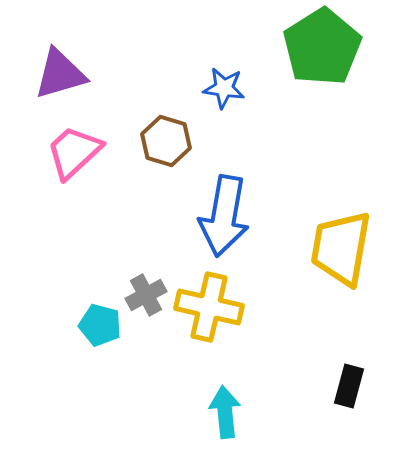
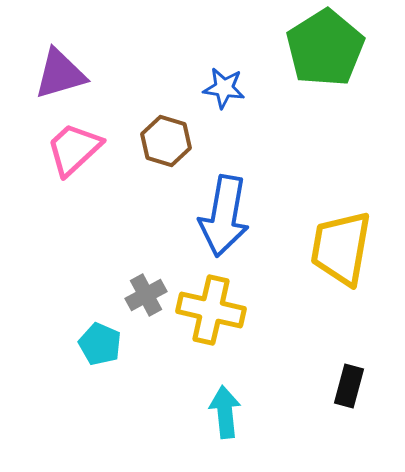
green pentagon: moved 3 px right, 1 px down
pink trapezoid: moved 3 px up
yellow cross: moved 2 px right, 3 px down
cyan pentagon: moved 19 px down; rotated 9 degrees clockwise
